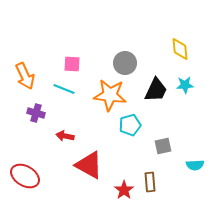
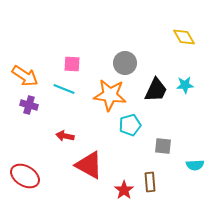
yellow diamond: moved 4 px right, 12 px up; rotated 25 degrees counterclockwise
orange arrow: rotated 32 degrees counterclockwise
purple cross: moved 7 px left, 8 px up
gray square: rotated 18 degrees clockwise
